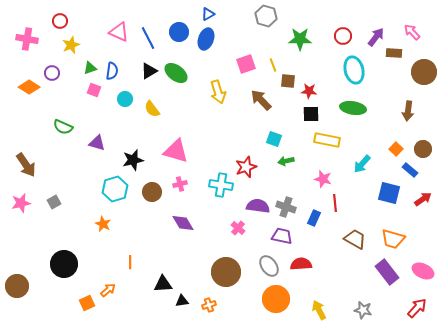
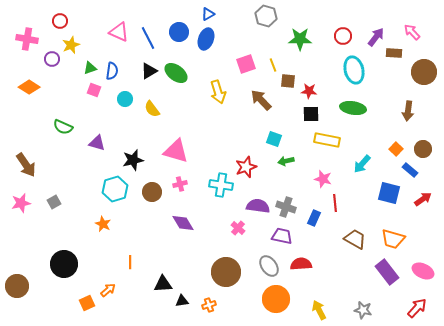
purple circle at (52, 73): moved 14 px up
